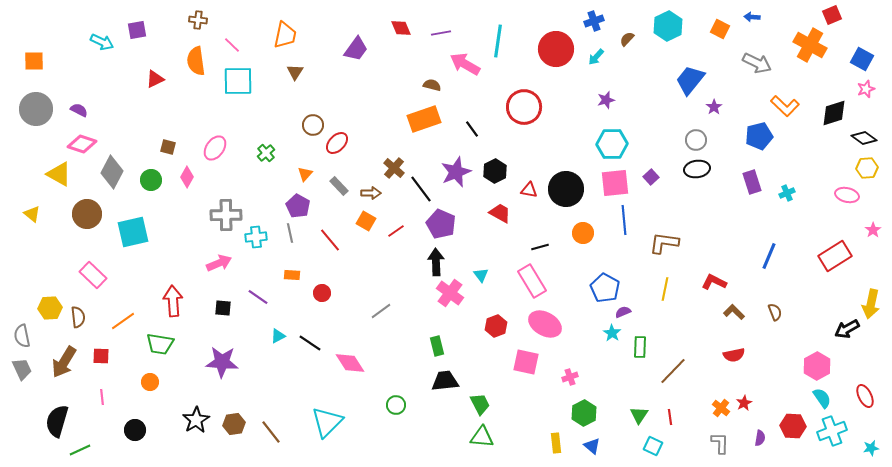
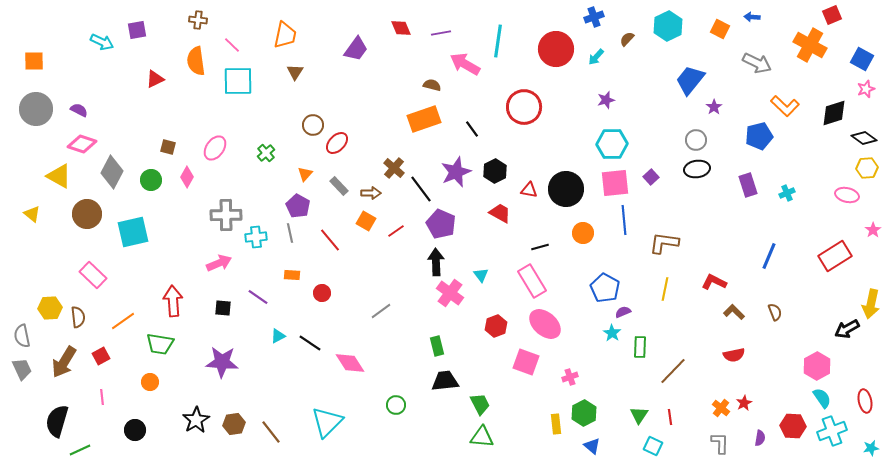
blue cross at (594, 21): moved 4 px up
yellow triangle at (59, 174): moved 2 px down
purple rectangle at (752, 182): moved 4 px left, 3 px down
pink ellipse at (545, 324): rotated 12 degrees clockwise
red square at (101, 356): rotated 30 degrees counterclockwise
pink square at (526, 362): rotated 8 degrees clockwise
red ellipse at (865, 396): moved 5 px down; rotated 15 degrees clockwise
yellow rectangle at (556, 443): moved 19 px up
